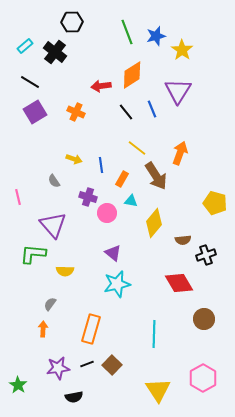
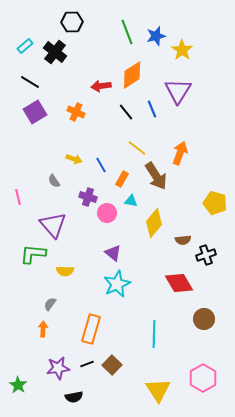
blue line at (101, 165): rotated 21 degrees counterclockwise
cyan star at (117, 284): rotated 12 degrees counterclockwise
